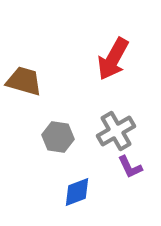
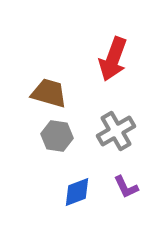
red arrow: rotated 9 degrees counterclockwise
brown trapezoid: moved 25 px right, 12 px down
gray hexagon: moved 1 px left, 1 px up
purple L-shape: moved 4 px left, 20 px down
